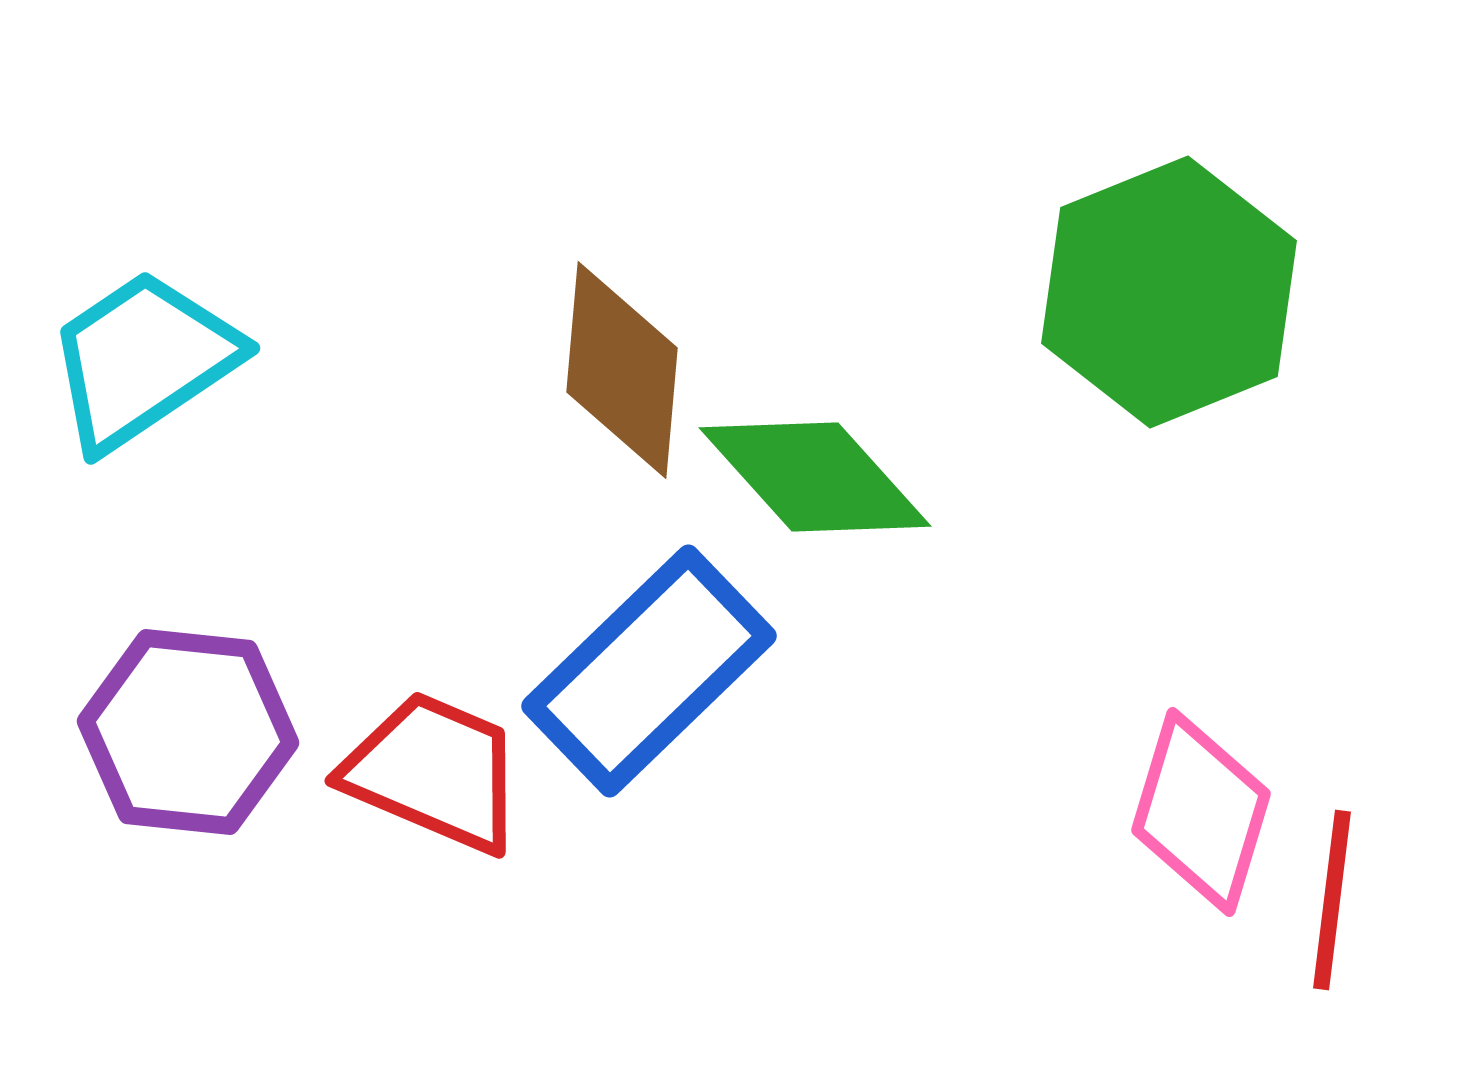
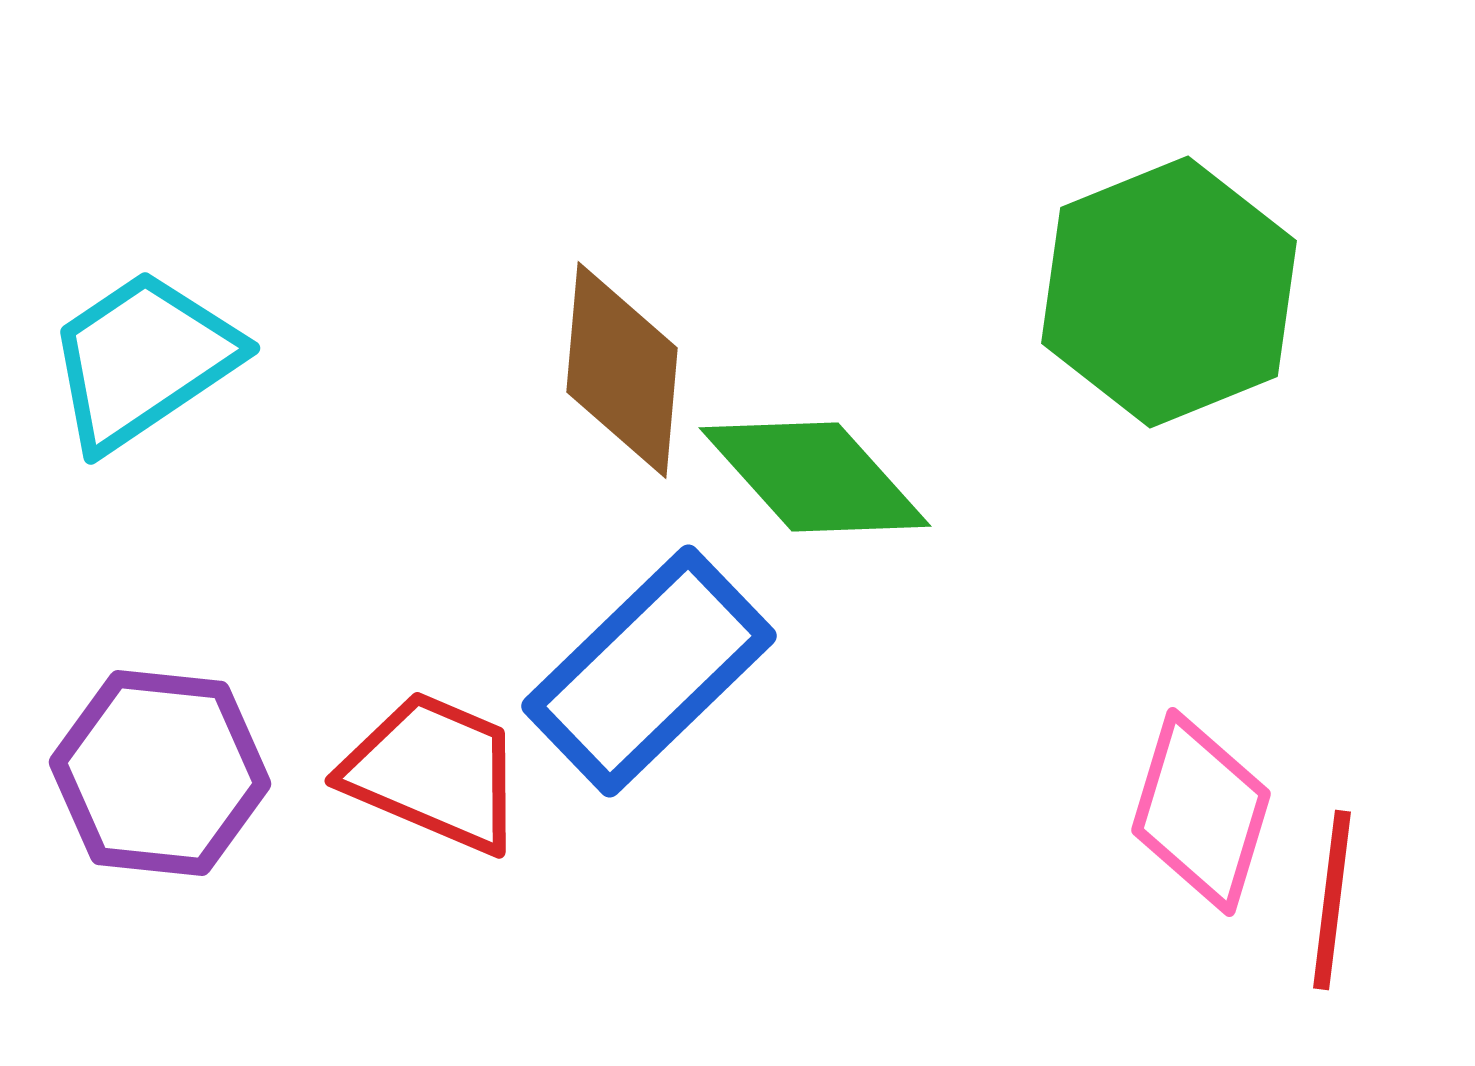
purple hexagon: moved 28 px left, 41 px down
